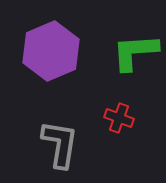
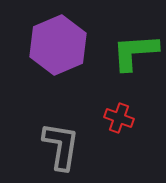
purple hexagon: moved 7 px right, 6 px up
gray L-shape: moved 1 px right, 2 px down
